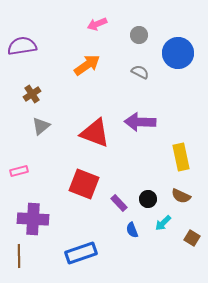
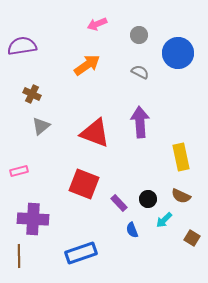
brown cross: rotated 30 degrees counterclockwise
purple arrow: rotated 84 degrees clockwise
cyan arrow: moved 1 px right, 3 px up
